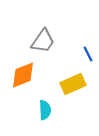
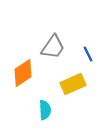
gray trapezoid: moved 10 px right, 6 px down
orange diamond: moved 2 px up; rotated 12 degrees counterclockwise
